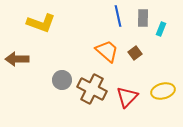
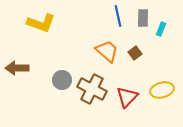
brown arrow: moved 9 px down
yellow ellipse: moved 1 px left, 1 px up
